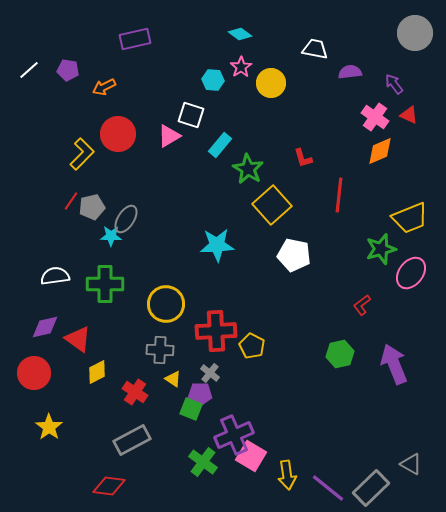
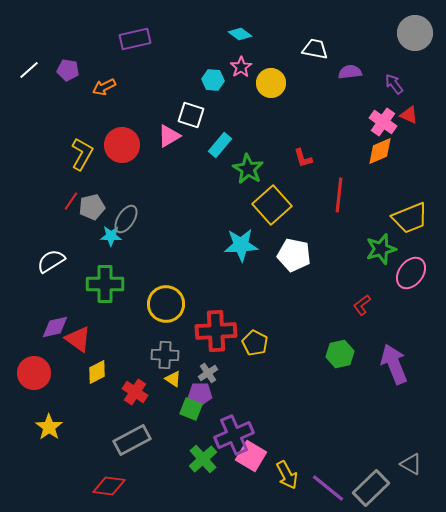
pink cross at (375, 117): moved 8 px right, 5 px down
red circle at (118, 134): moved 4 px right, 11 px down
yellow L-shape at (82, 154): rotated 16 degrees counterclockwise
cyan star at (217, 245): moved 24 px right
white semicircle at (55, 276): moved 4 px left, 15 px up; rotated 24 degrees counterclockwise
purple diamond at (45, 327): moved 10 px right
yellow pentagon at (252, 346): moved 3 px right, 3 px up
gray cross at (160, 350): moved 5 px right, 5 px down
gray cross at (210, 373): moved 2 px left; rotated 18 degrees clockwise
green cross at (203, 462): moved 3 px up; rotated 12 degrees clockwise
yellow arrow at (287, 475): rotated 20 degrees counterclockwise
